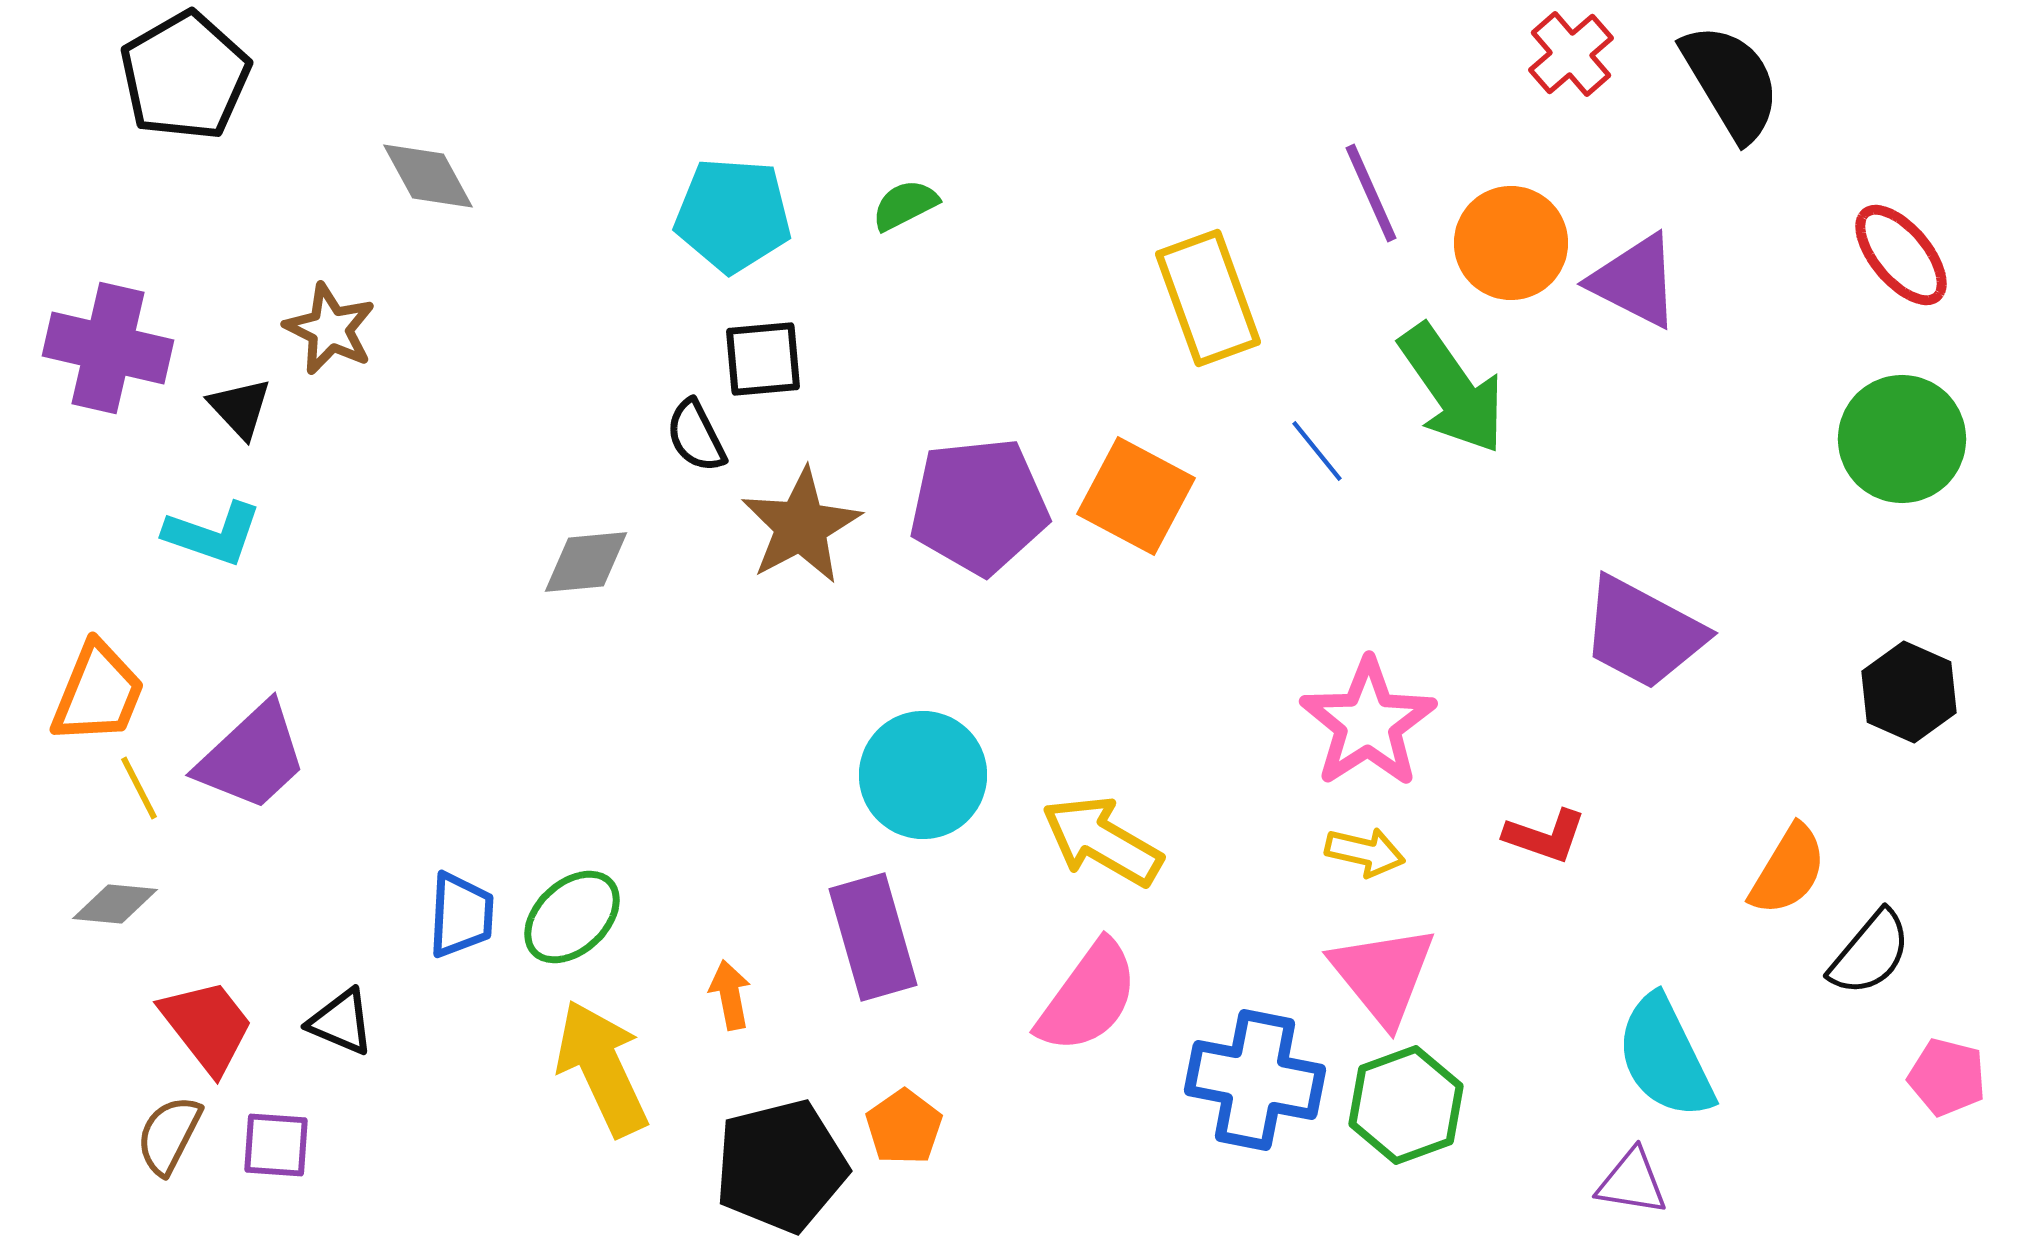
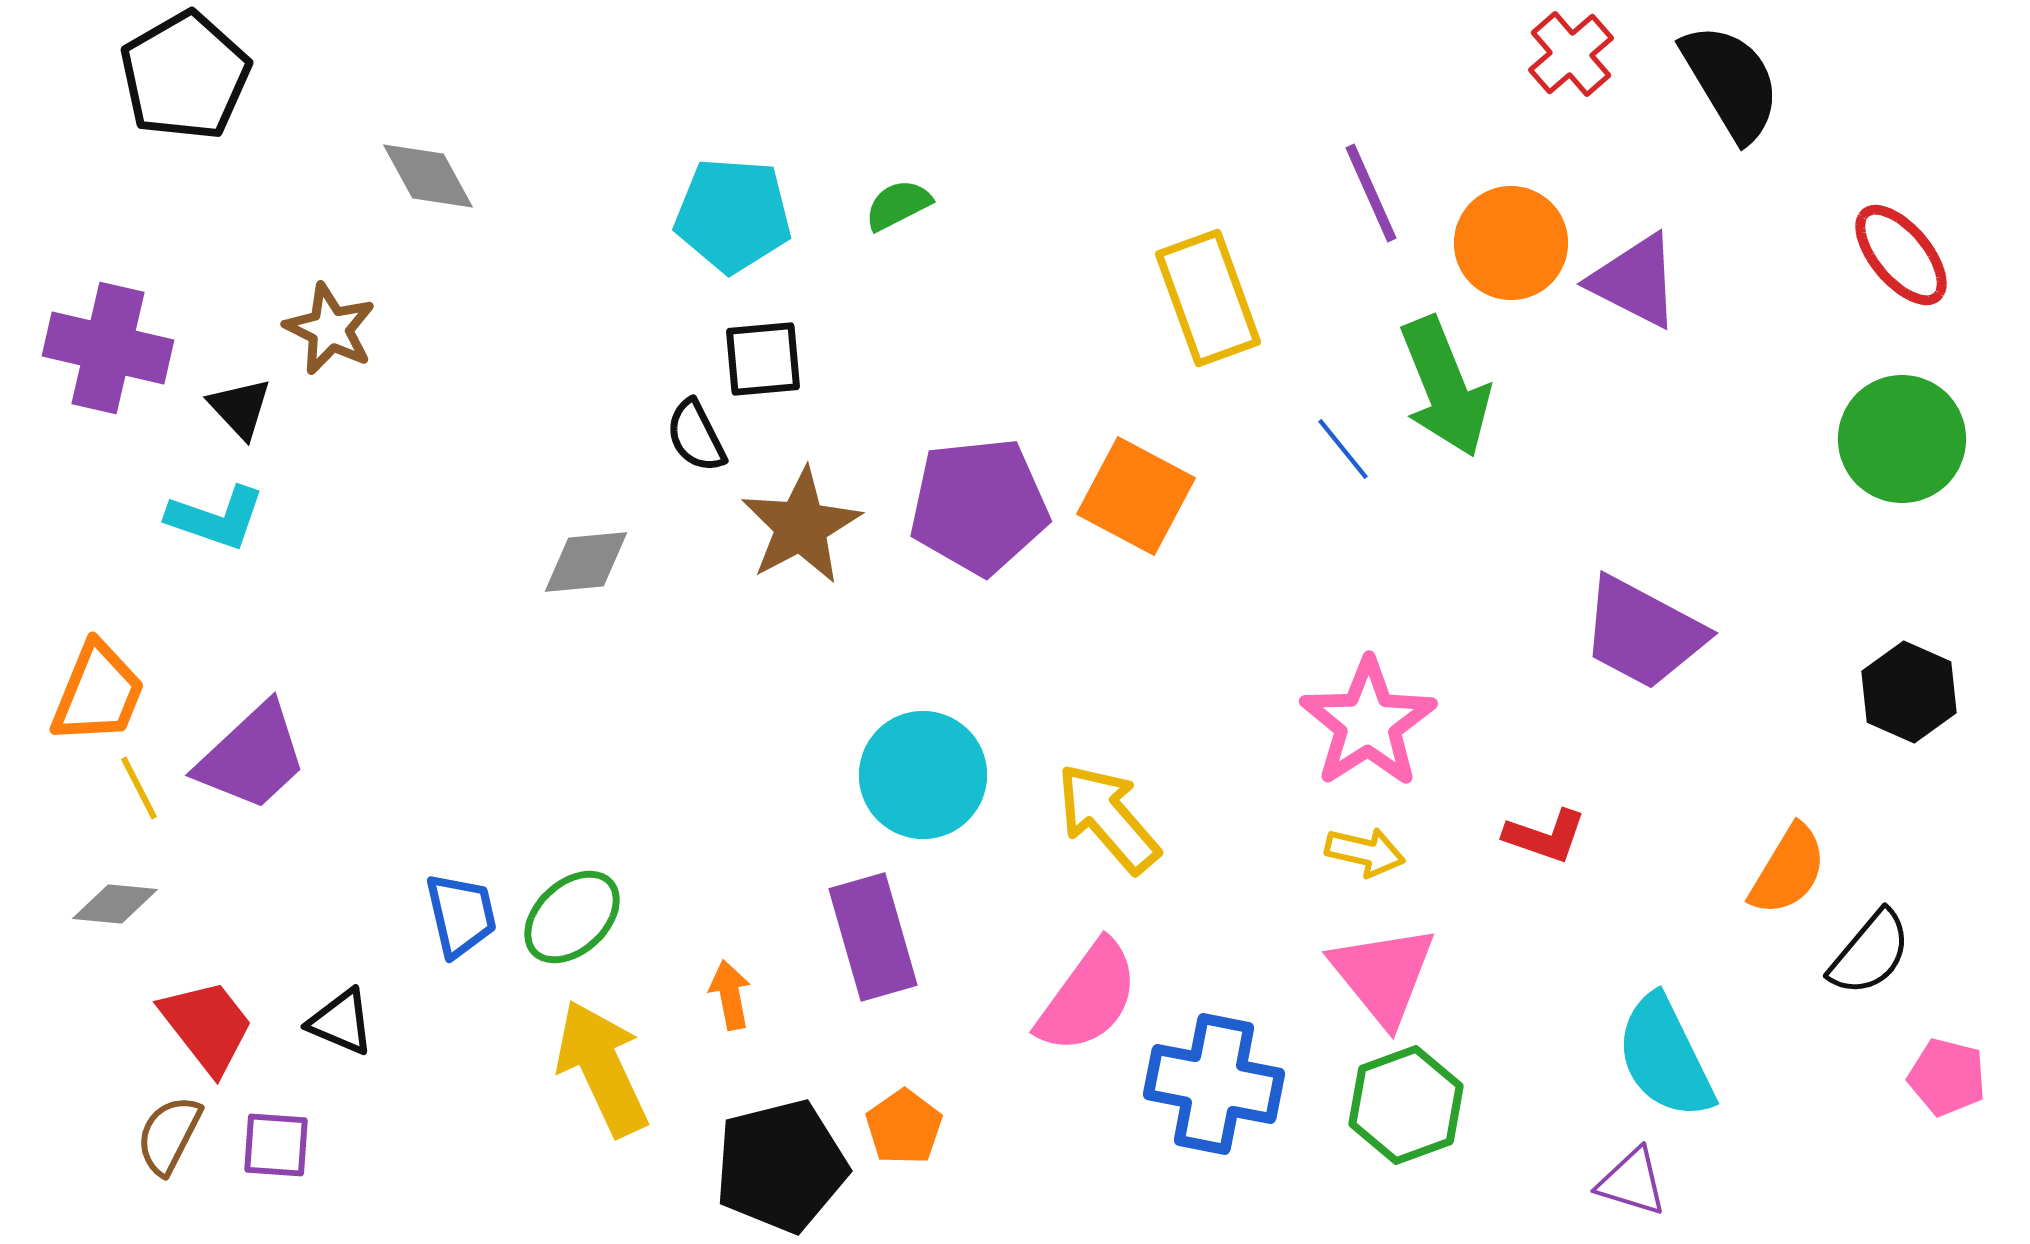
green semicircle at (905, 205): moved 7 px left
green arrow at (1452, 389): moved 7 px left, 2 px up; rotated 13 degrees clockwise
blue line at (1317, 451): moved 26 px right, 2 px up
cyan L-shape at (213, 534): moved 3 px right, 16 px up
yellow arrow at (1102, 841): moved 6 px right, 23 px up; rotated 19 degrees clockwise
blue trapezoid at (461, 915): rotated 16 degrees counterclockwise
blue cross at (1255, 1080): moved 41 px left, 4 px down
purple triangle at (1632, 1182): rotated 8 degrees clockwise
